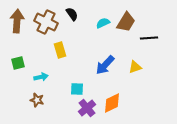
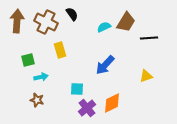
cyan semicircle: moved 1 px right, 4 px down
green square: moved 10 px right, 3 px up
yellow triangle: moved 11 px right, 9 px down
